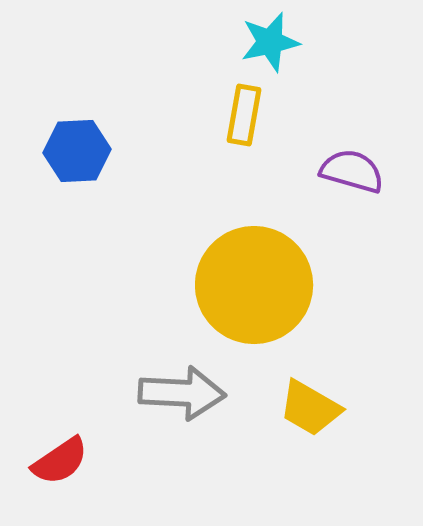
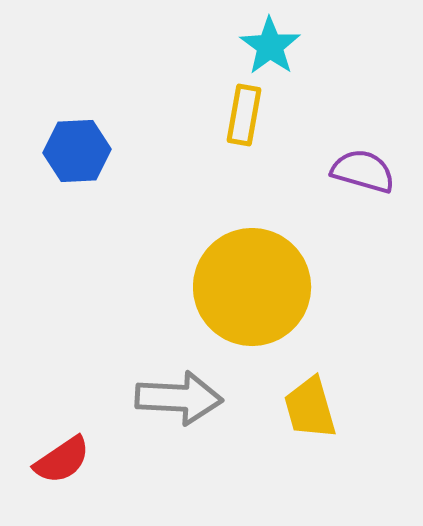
cyan star: moved 4 px down; rotated 24 degrees counterclockwise
purple semicircle: moved 11 px right
yellow circle: moved 2 px left, 2 px down
gray arrow: moved 3 px left, 5 px down
yellow trapezoid: rotated 44 degrees clockwise
red semicircle: moved 2 px right, 1 px up
